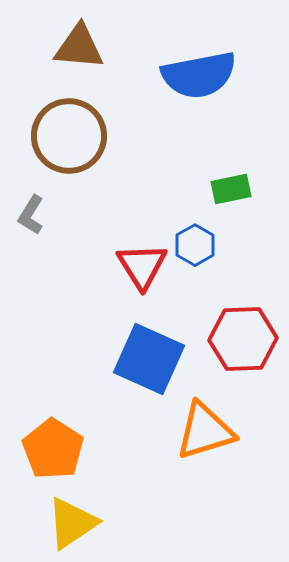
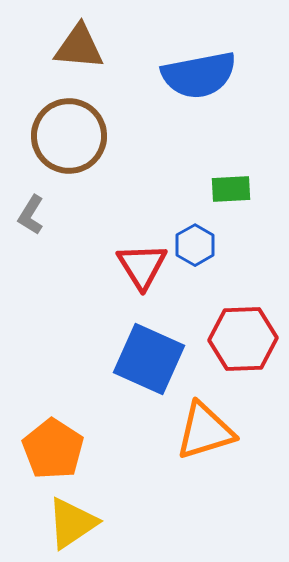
green rectangle: rotated 9 degrees clockwise
